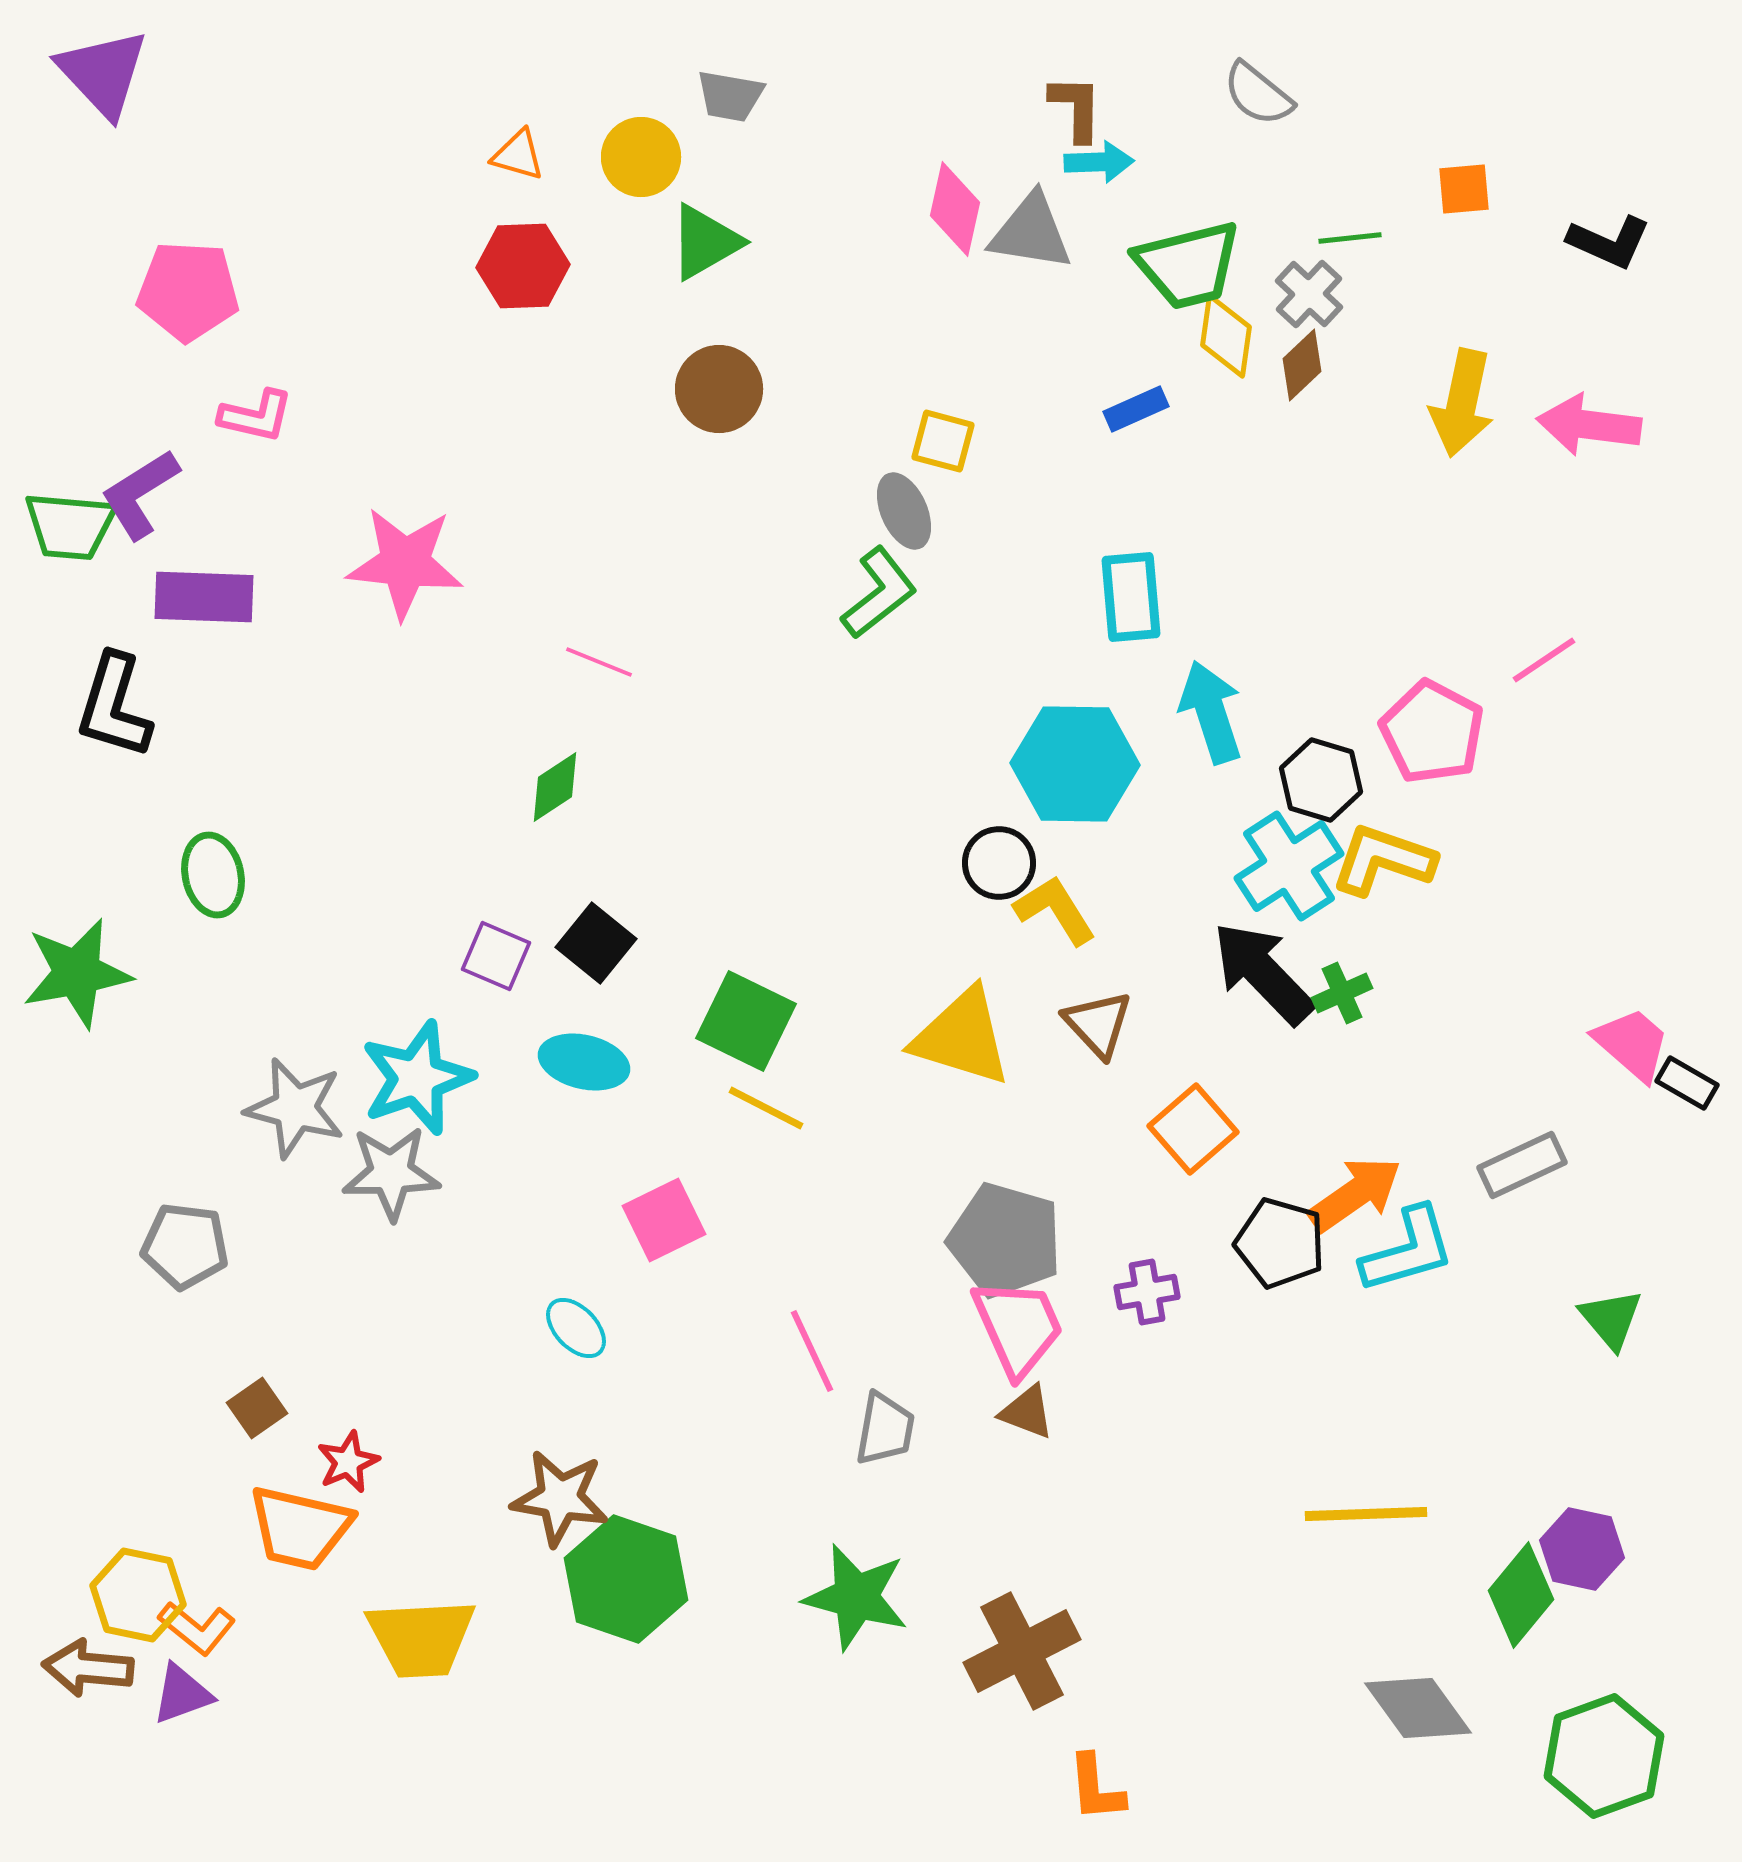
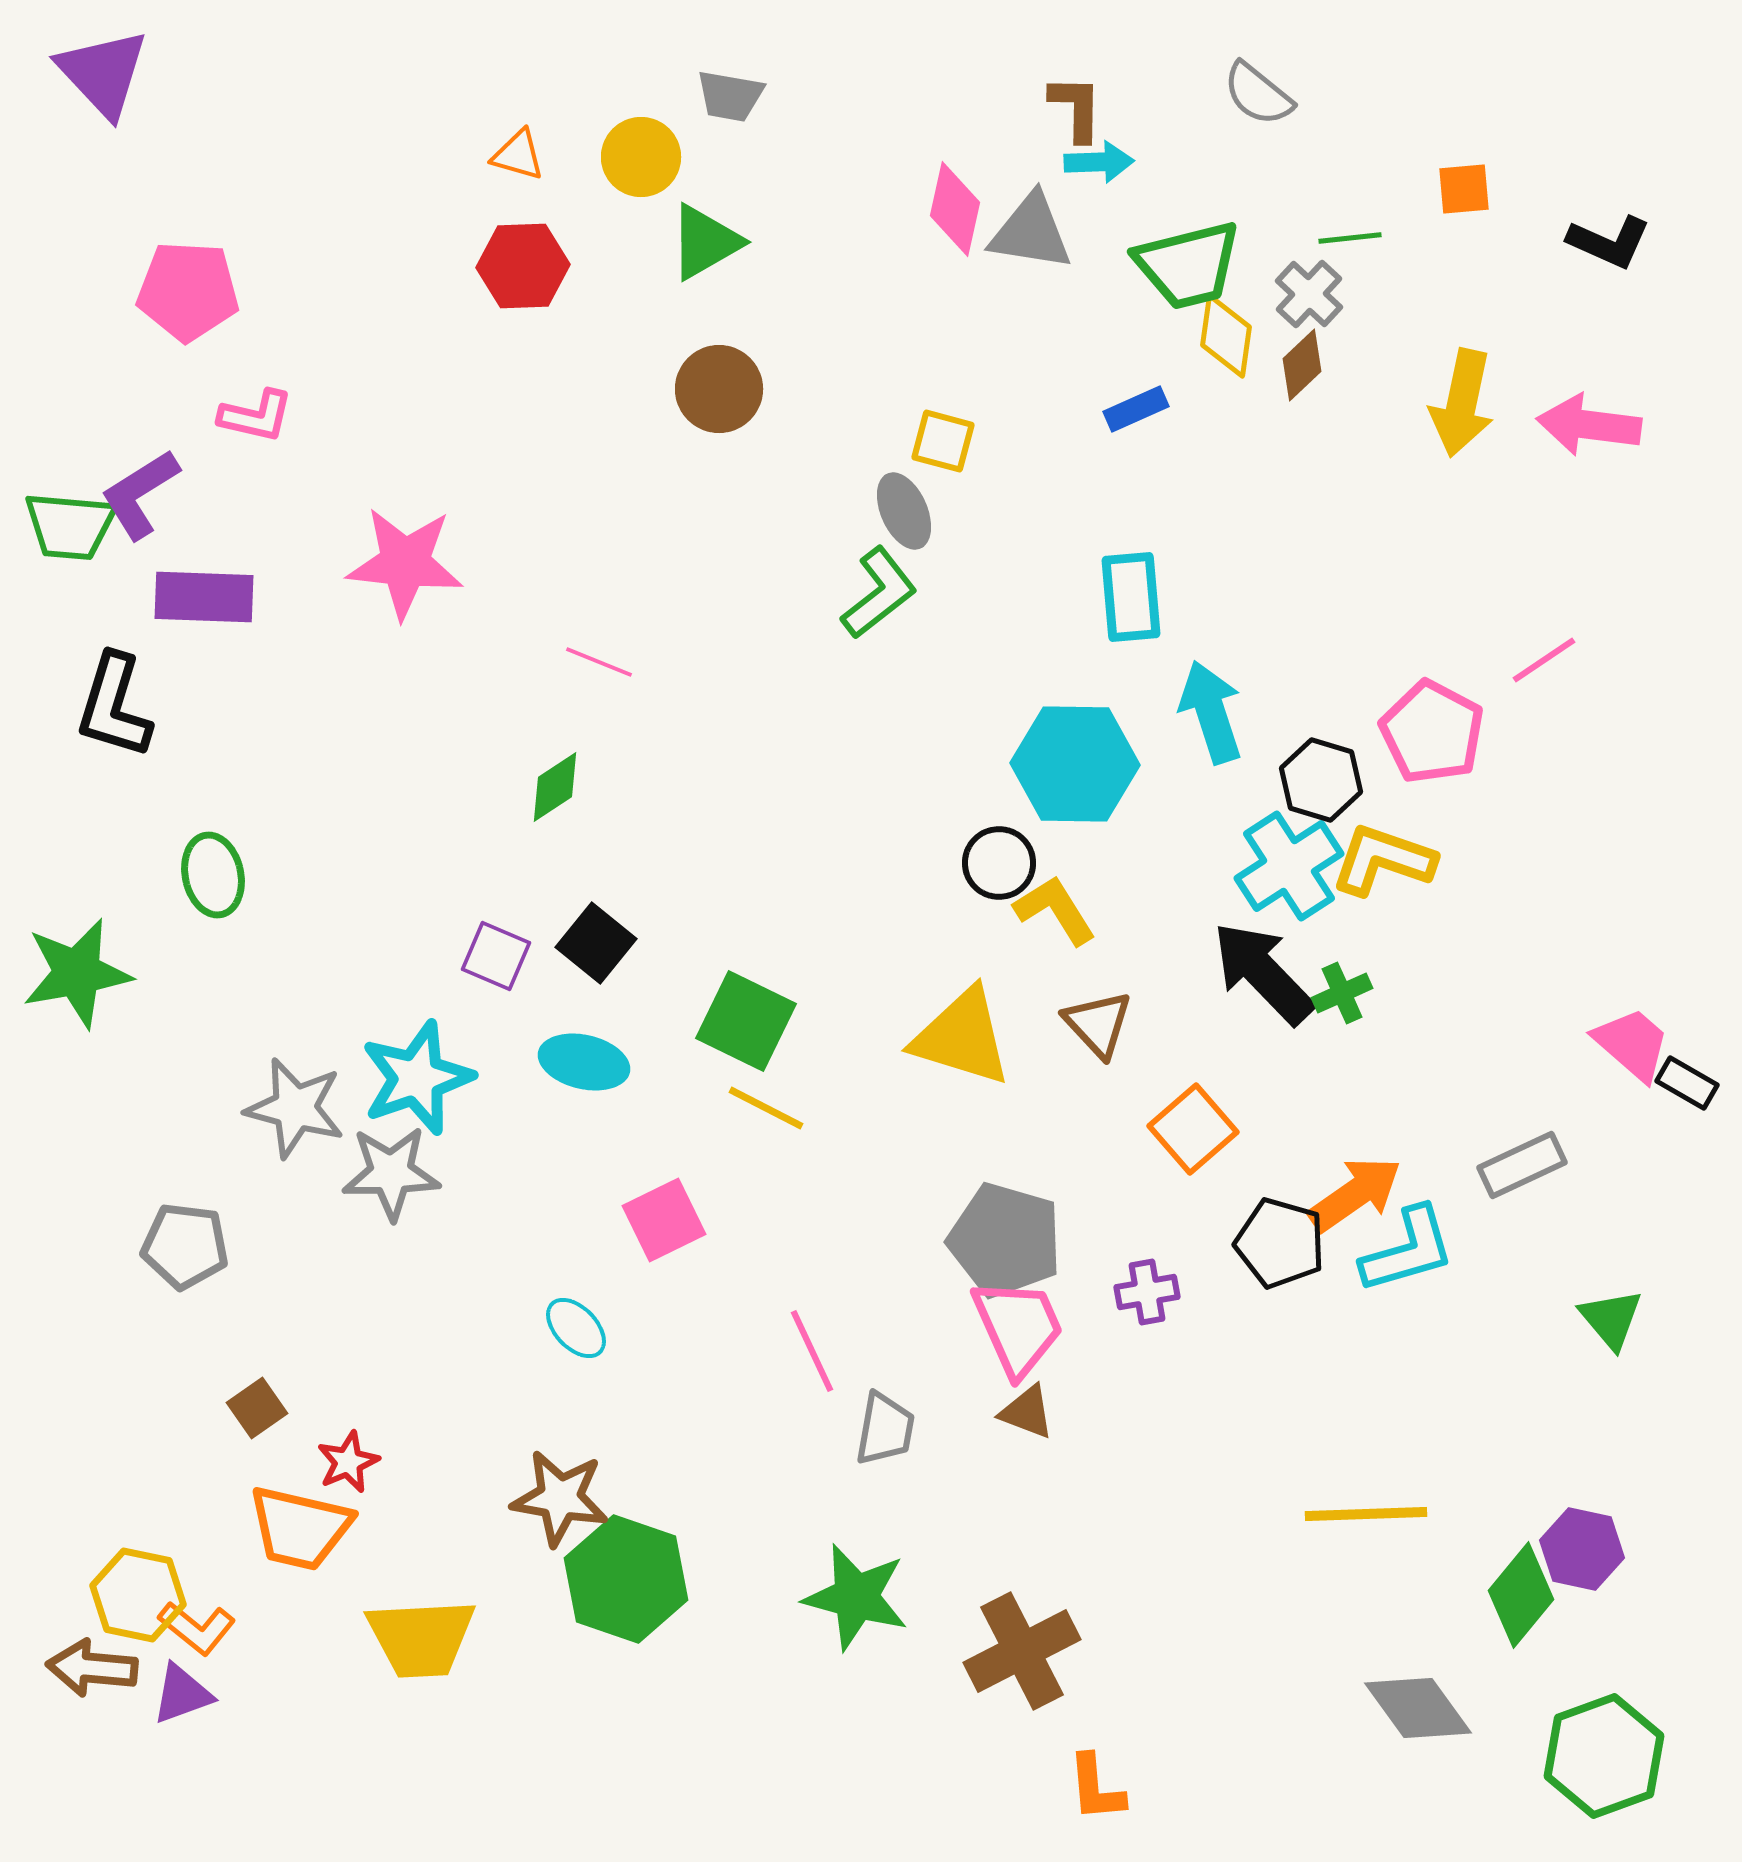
brown arrow at (88, 1668): moved 4 px right
